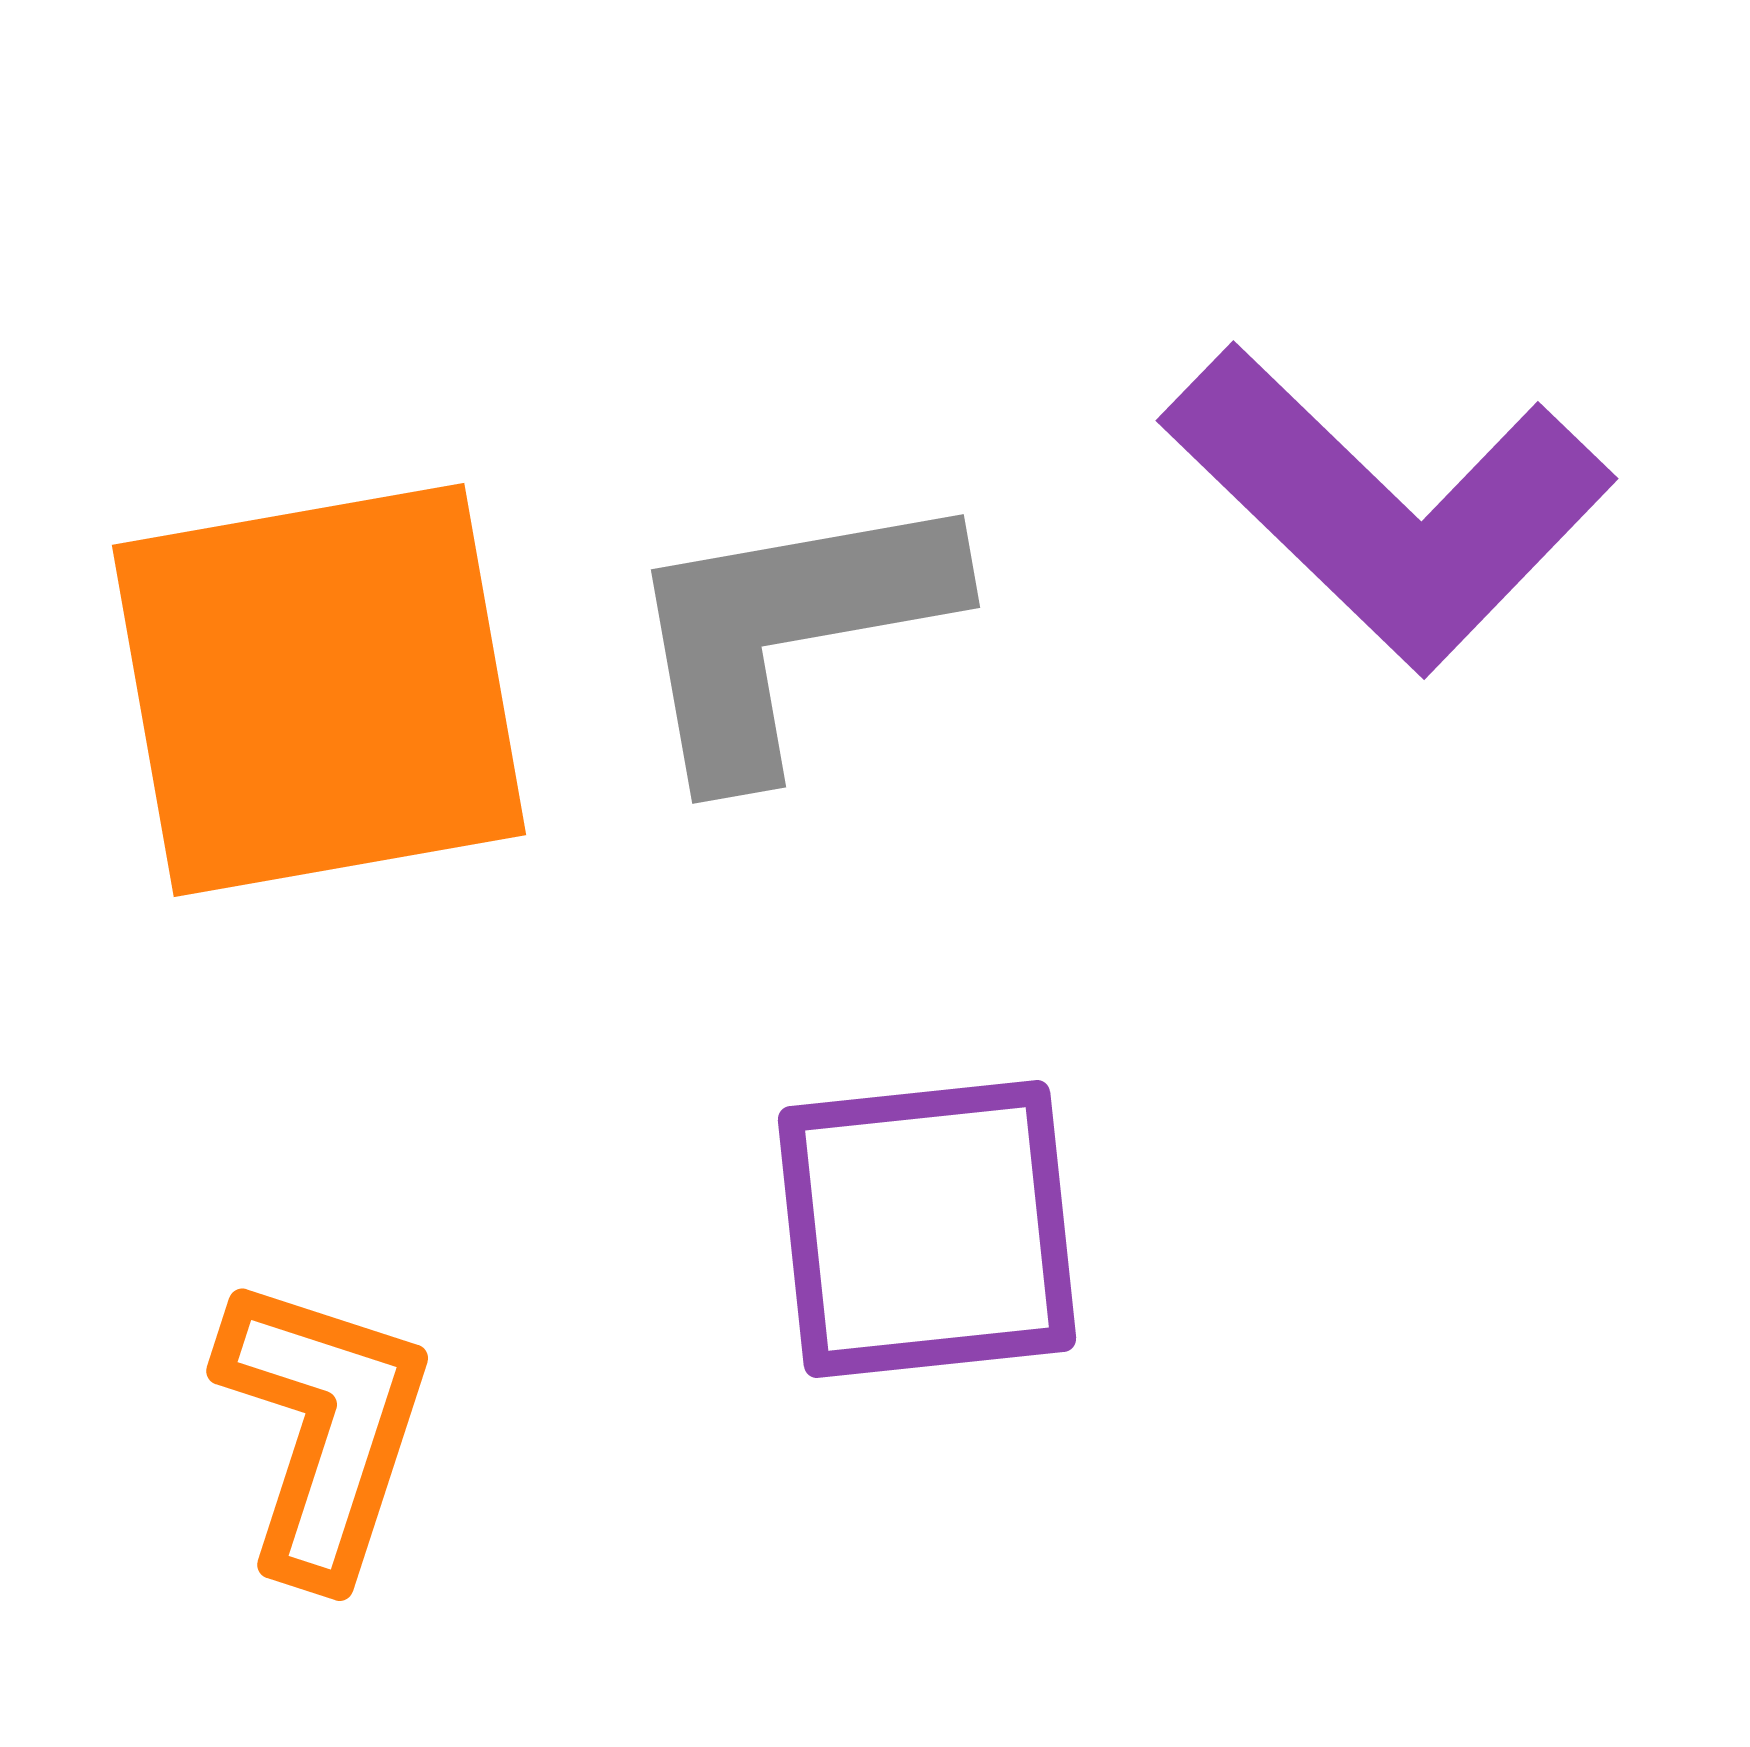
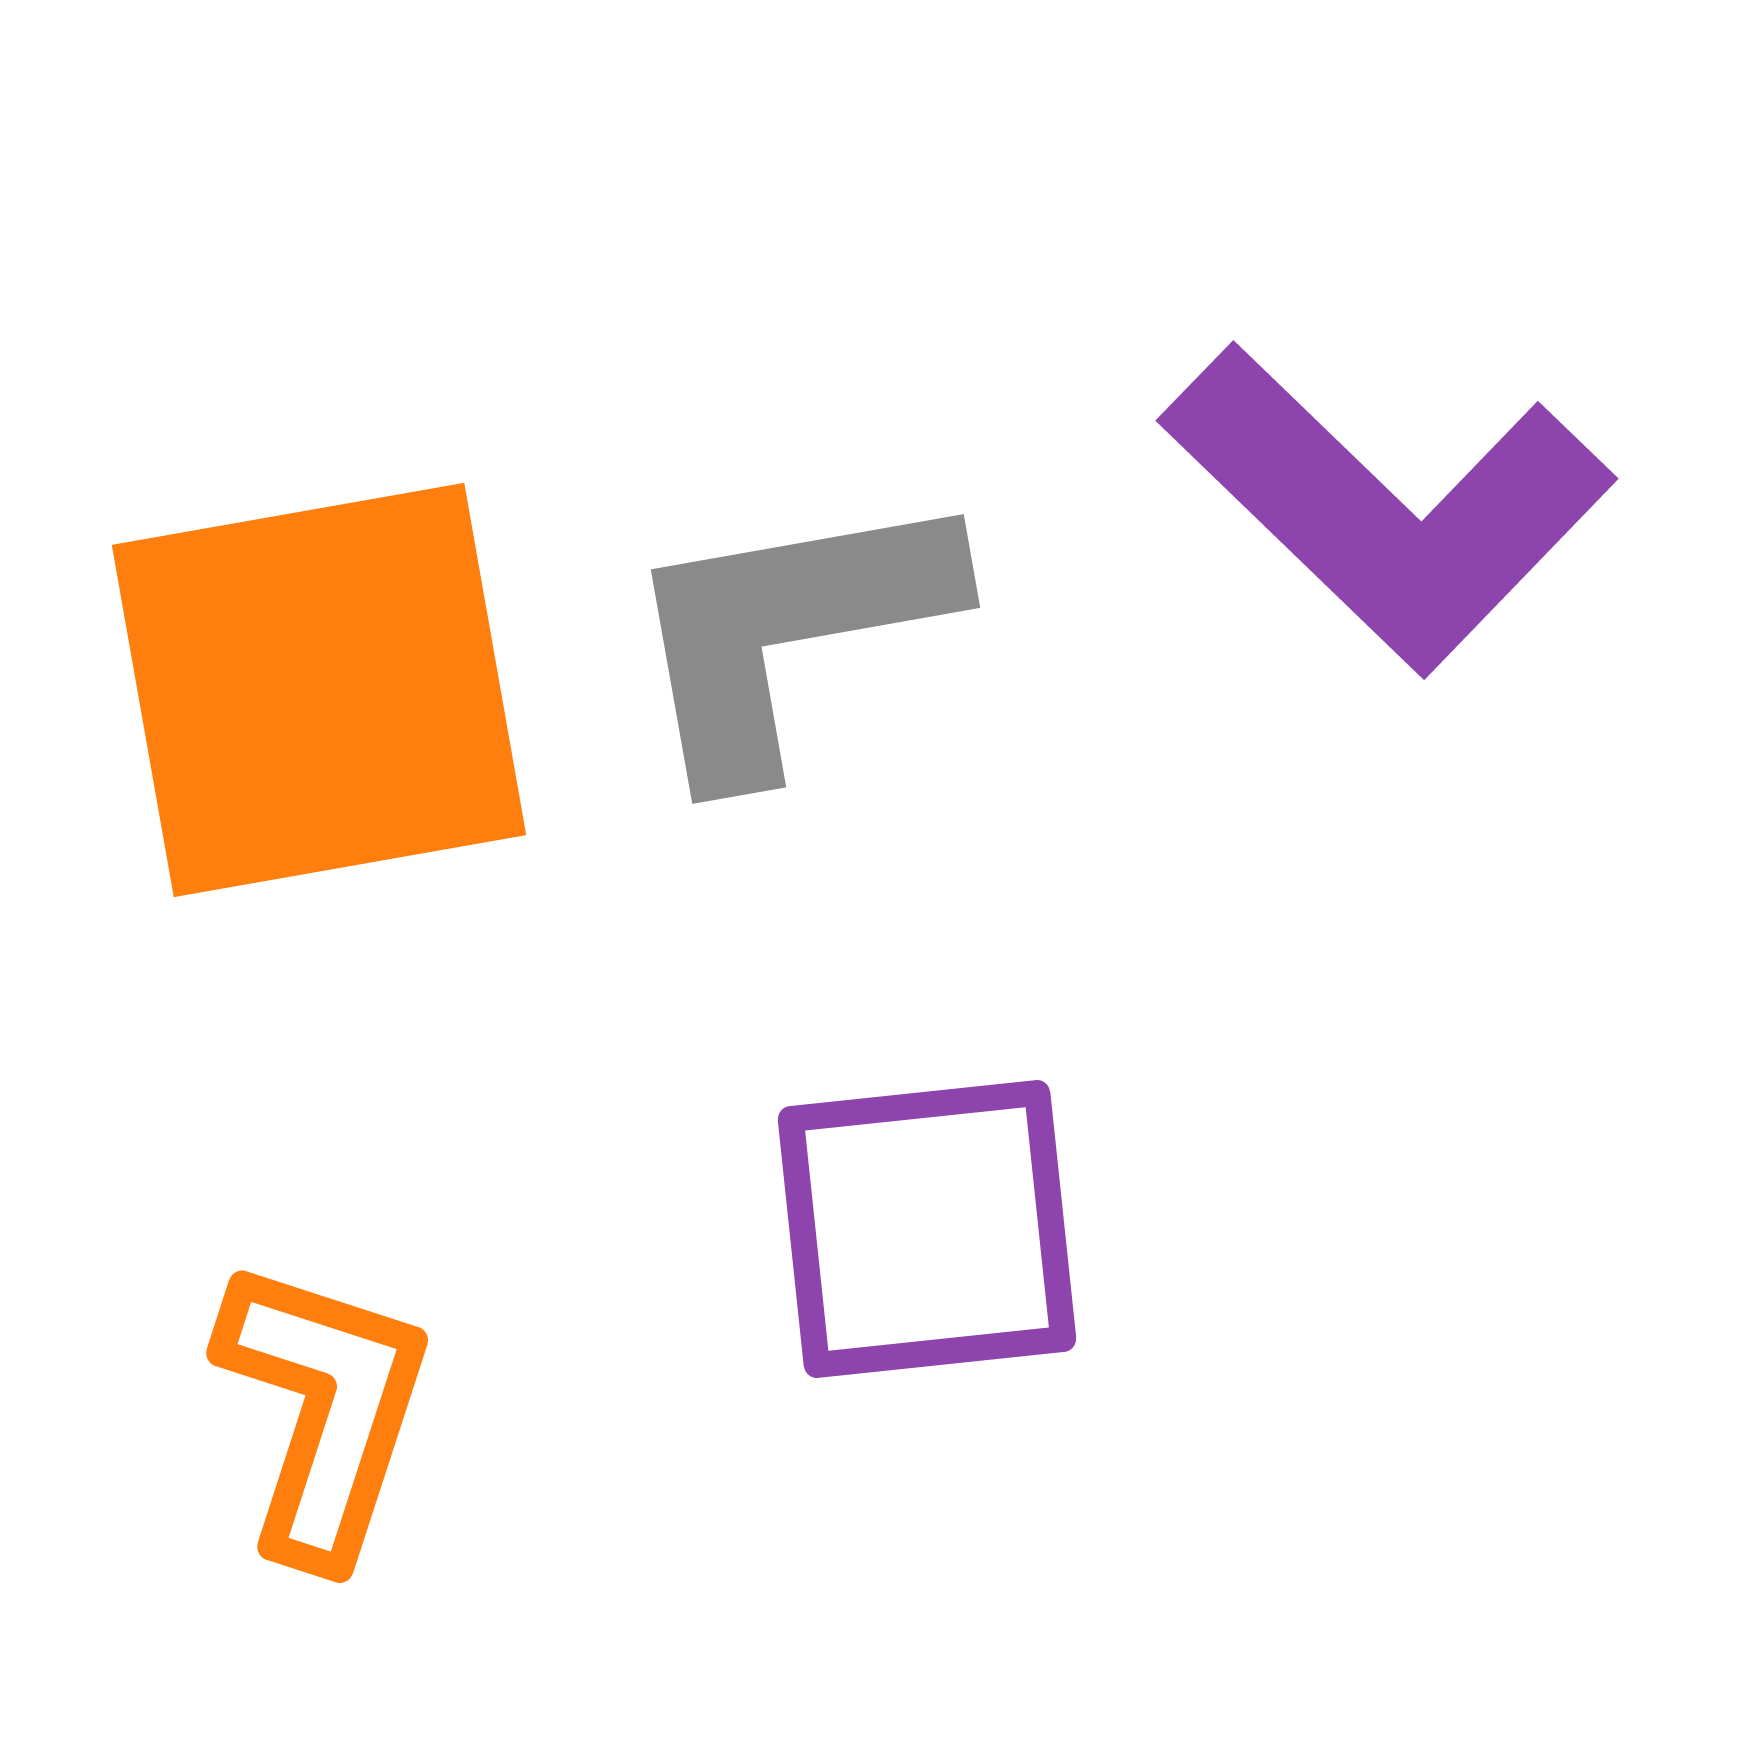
orange L-shape: moved 18 px up
